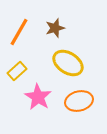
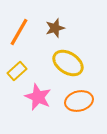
pink star: rotated 8 degrees counterclockwise
